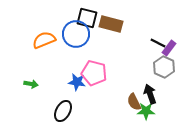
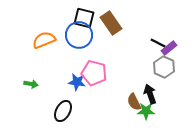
black square: moved 3 px left
brown rectangle: moved 1 px up; rotated 40 degrees clockwise
blue circle: moved 3 px right, 1 px down
purple rectangle: rotated 14 degrees clockwise
